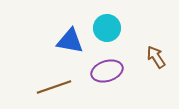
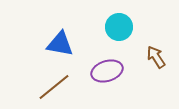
cyan circle: moved 12 px right, 1 px up
blue triangle: moved 10 px left, 3 px down
brown line: rotated 20 degrees counterclockwise
